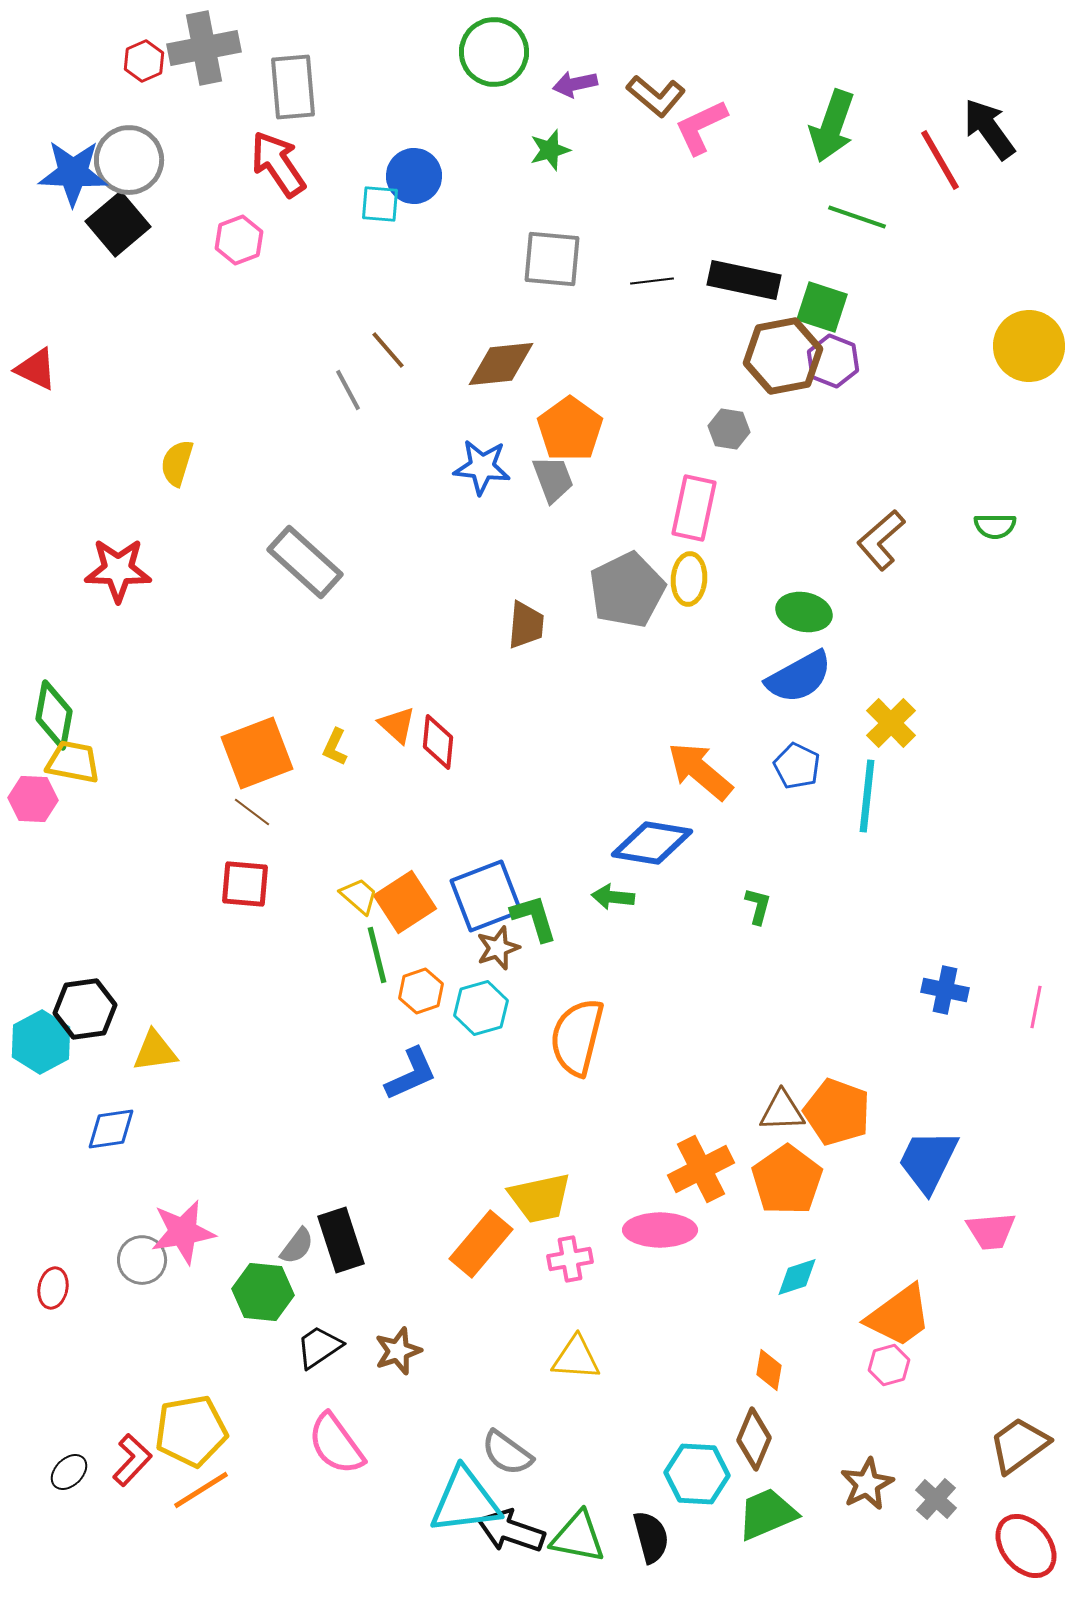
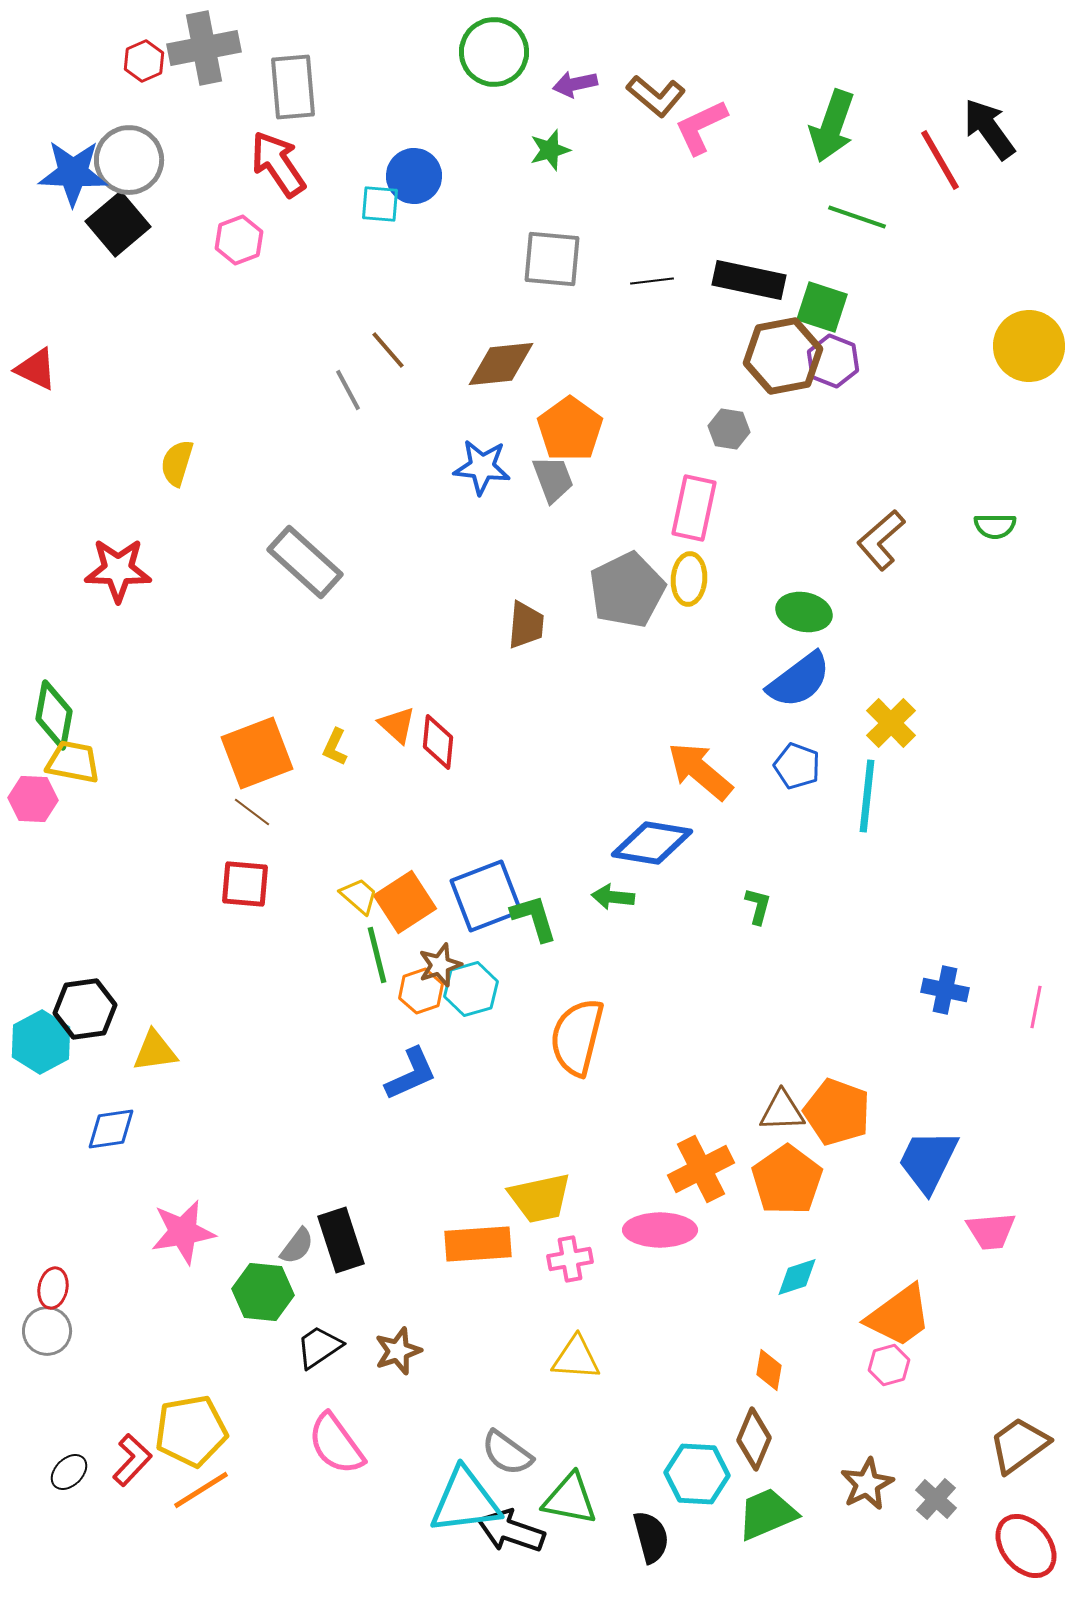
black rectangle at (744, 280): moved 5 px right
blue semicircle at (799, 677): moved 3 px down; rotated 8 degrees counterclockwise
blue pentagon at (797, 766): rotated 6 degrees counterclockwise
brown star at (498, 948): moved 58 px left, 17 px down
cyan hexagon at (481, 1008): moved 10 px left, 19 px up
orange rectangle at (481, 1244): moved 3 px left; rotated 46 degrees clockwise
gray circle at (142, 1260): moved 95 px left, 71 px down
green triangle at (578, 1537): moved 8 px left, 38 px up
